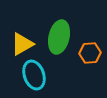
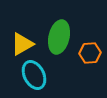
cyan ellipse: rotated 8 degrees counterclockwise
